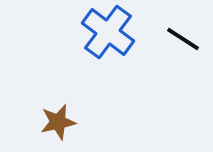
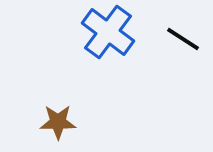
brown star: rotated 12 degrees clockwise
